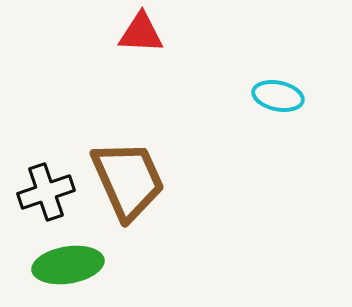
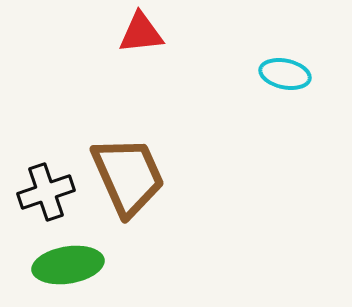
red triangle: rotated 9 degrees counterclockwise
cyan ellipse: moved 7 px right, 22 px up
brown trapezoid: moved 4 px up
